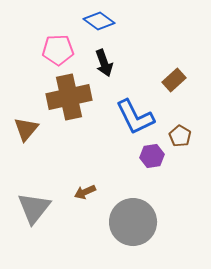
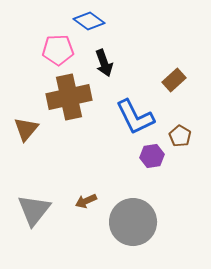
blue diamond: moved 10 px left
brown arrow: moved 1 px right, 9 px down
gray triangle: moved 2 px down
